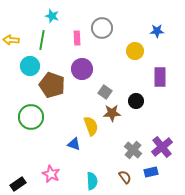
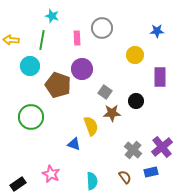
yellow circle: moved 4 px down
brown pentagon: moved 6 px right
